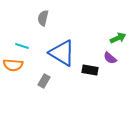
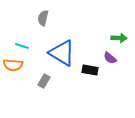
green arrow: moved 1 px right; rotated 28 degrees clockwise
